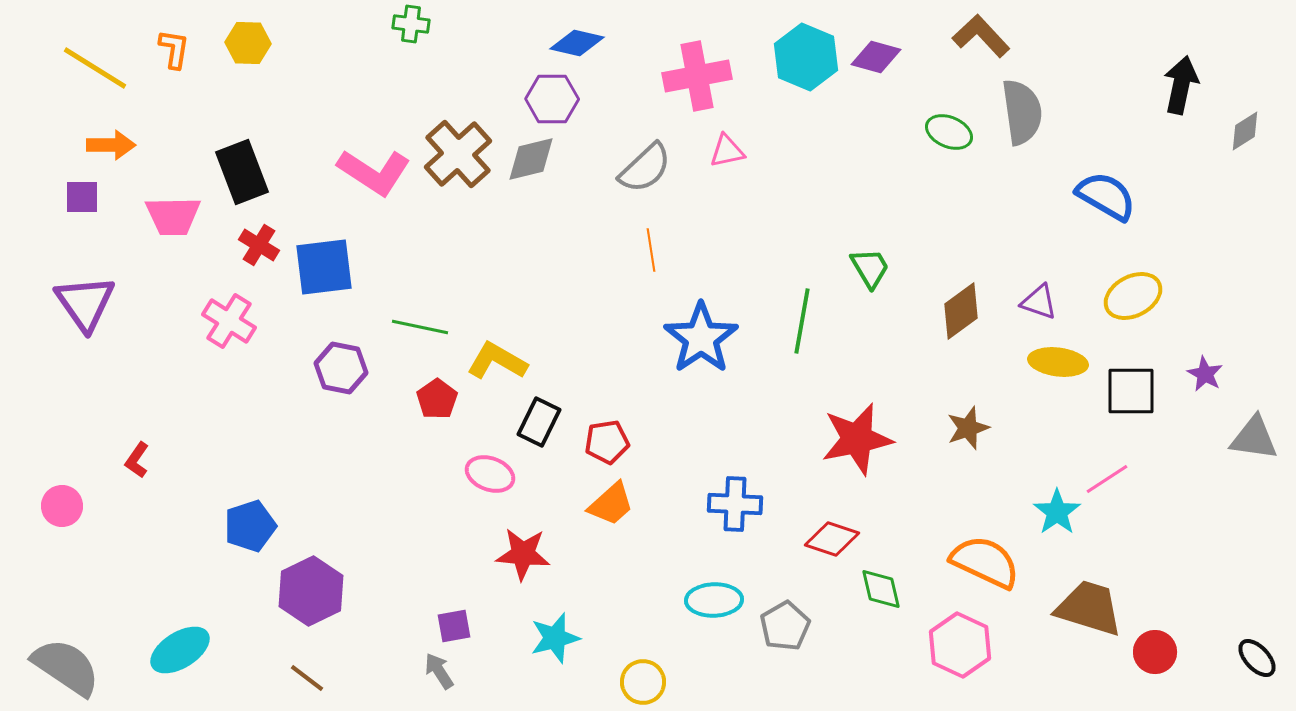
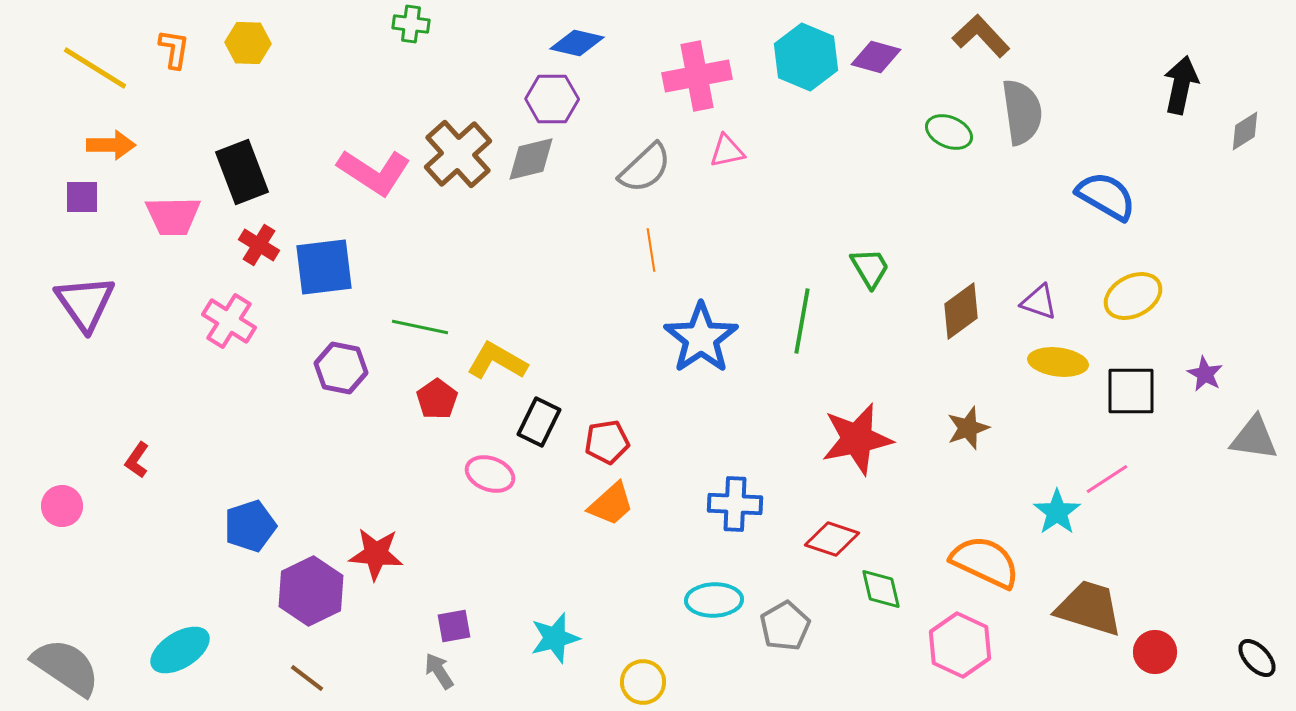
red star at (523, 554): moved 147 px left
